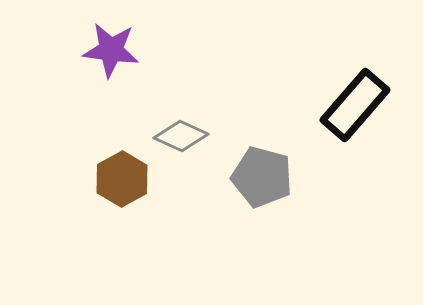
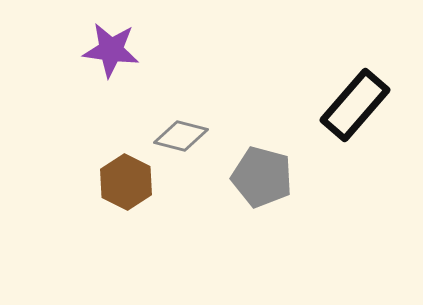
gray diamond: rotated 10 degrees counterclockwise
brown hexagon: moved 4 px right, 3 px down; rotated 4 degrees counterclockwise
